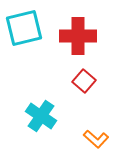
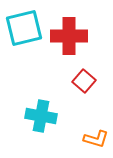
red cross: moved 9 px left
cyan cross: rotated 24 degrees counterclockwise
orange L-shape: rotated 25 degrees counterclockwise
